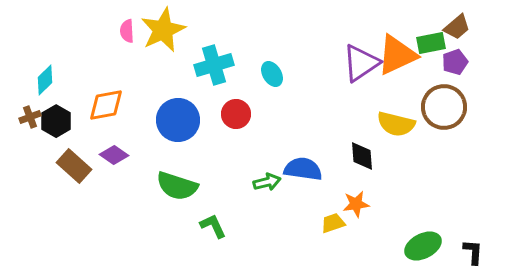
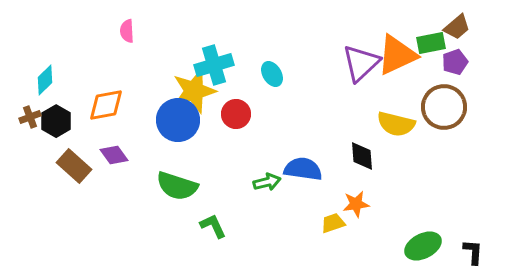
yellow star: moved 31 px right, 61 px down; rotated 9 degrees clockwise
purple triangle: rotated 9 degrees counterclockwise
purple diamond: rotated 20 degrees clockwise
